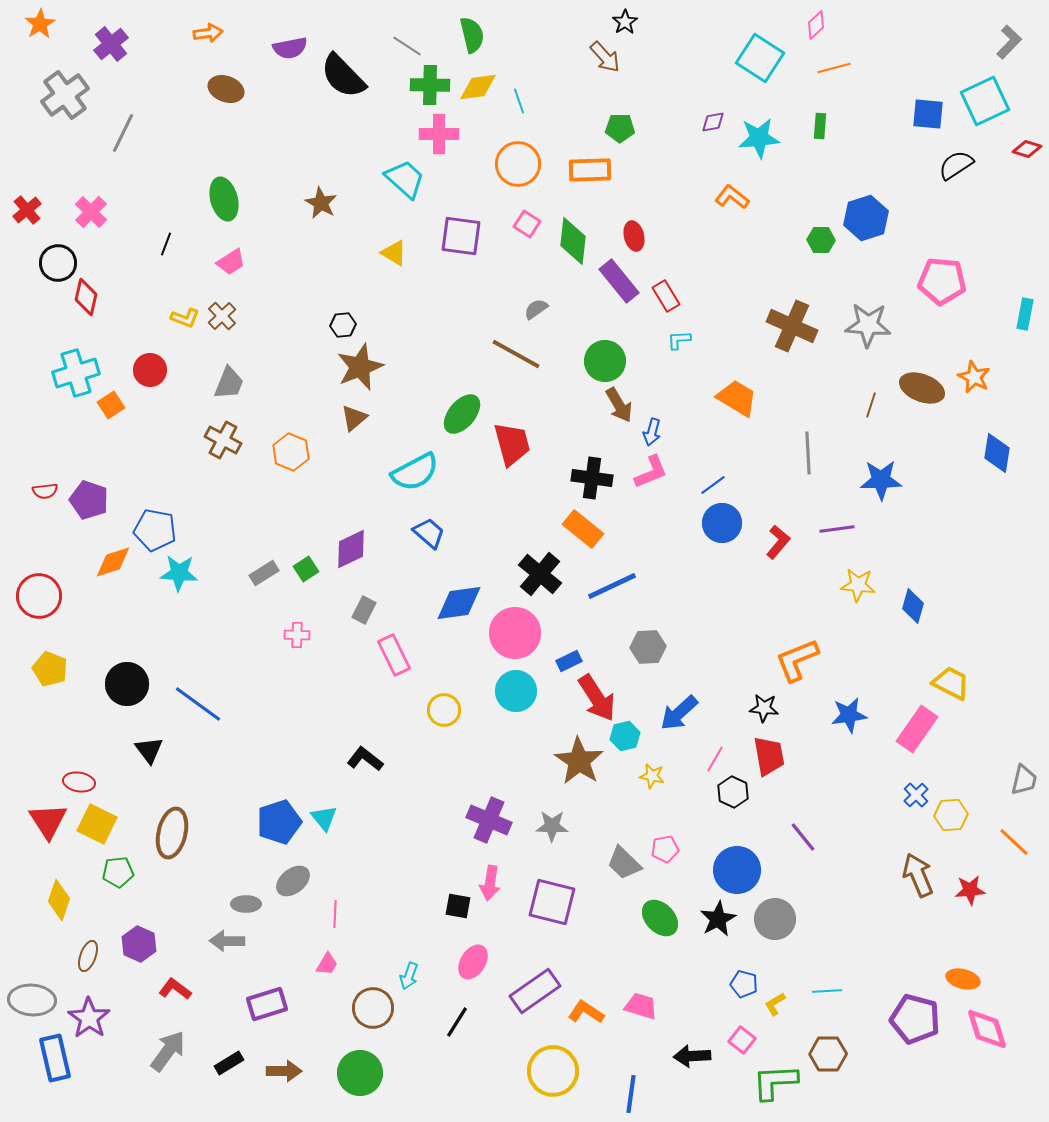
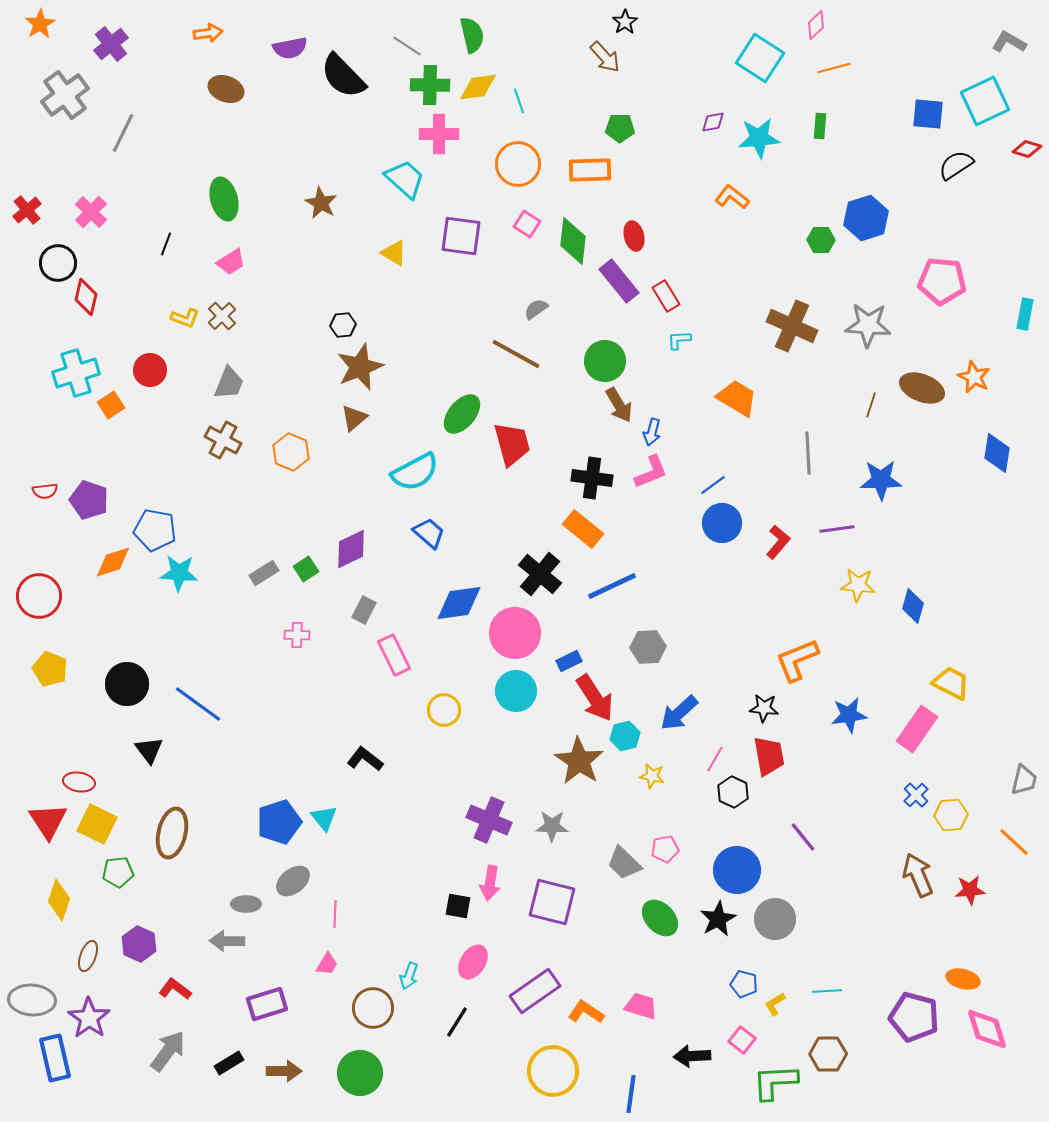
gray L-shape at (1009, 42): rotated 104 degrees counterclockwise
red arrow at (597, 698): moved 2 px left
purple pentagon at (915, 1019): moved 1 px left, 2 px up
